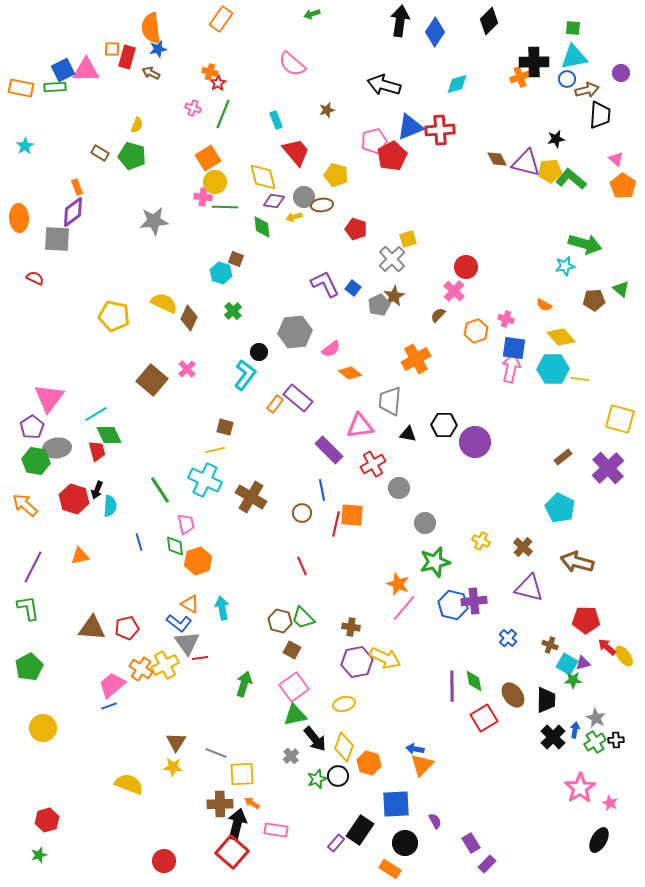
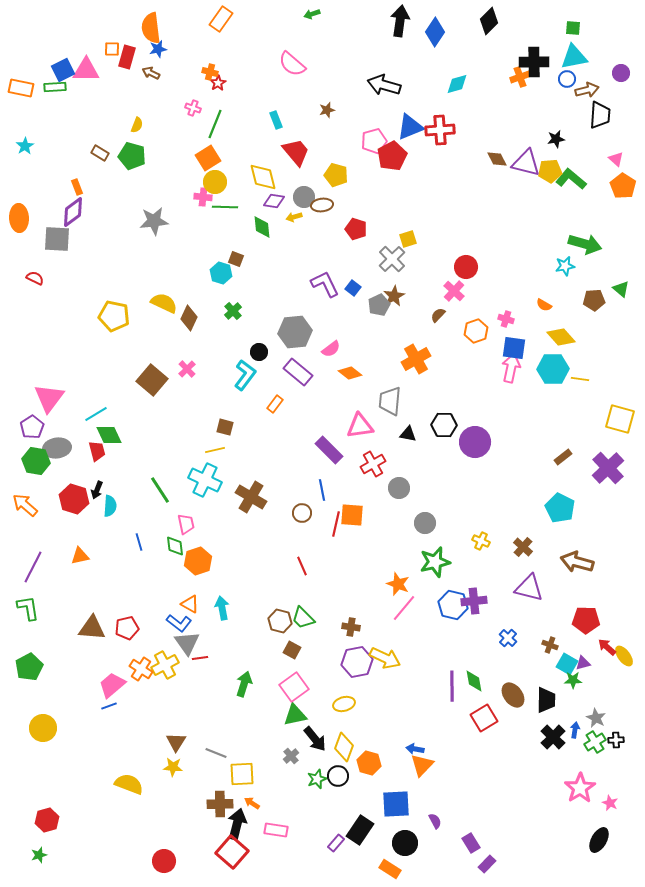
green line at (223, 114): moved 8 px left, 10 px down
purple rectangle at (298, 398): moved 26 px up
